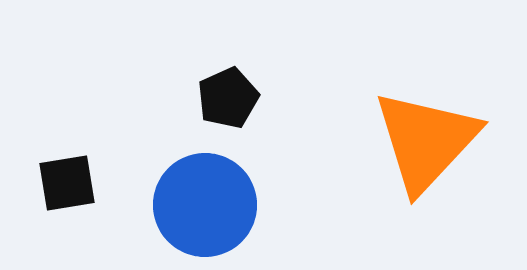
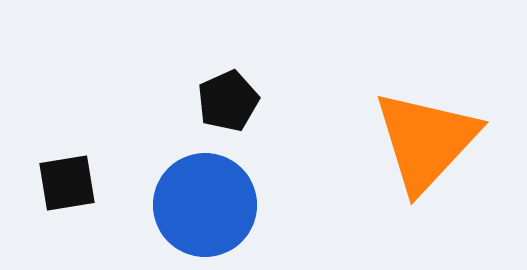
black pentagon: moved 3 px down
